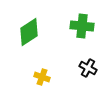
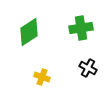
green cross: moved 1 px left, 2 px down; rotated 15 degrees counterclockwise
